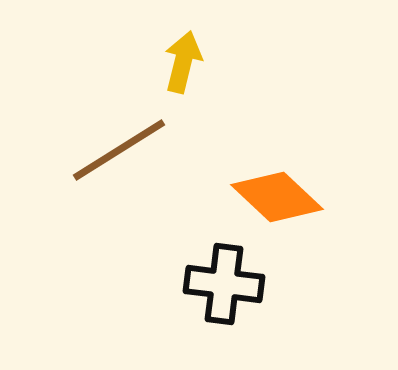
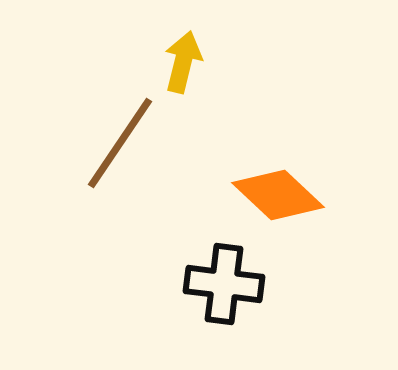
brown line: moved 1 px right, 7 px up; rotated 24 degrees counterclockwise
orange diamond: moved 1 px right, 2 px up
